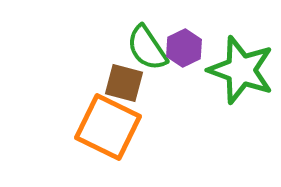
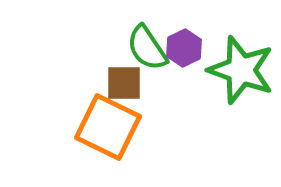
brown square: rotated 15 degrees counterclockwise
